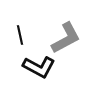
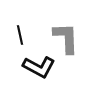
gray L-shape: rotated 64 degrees counterclockwise
